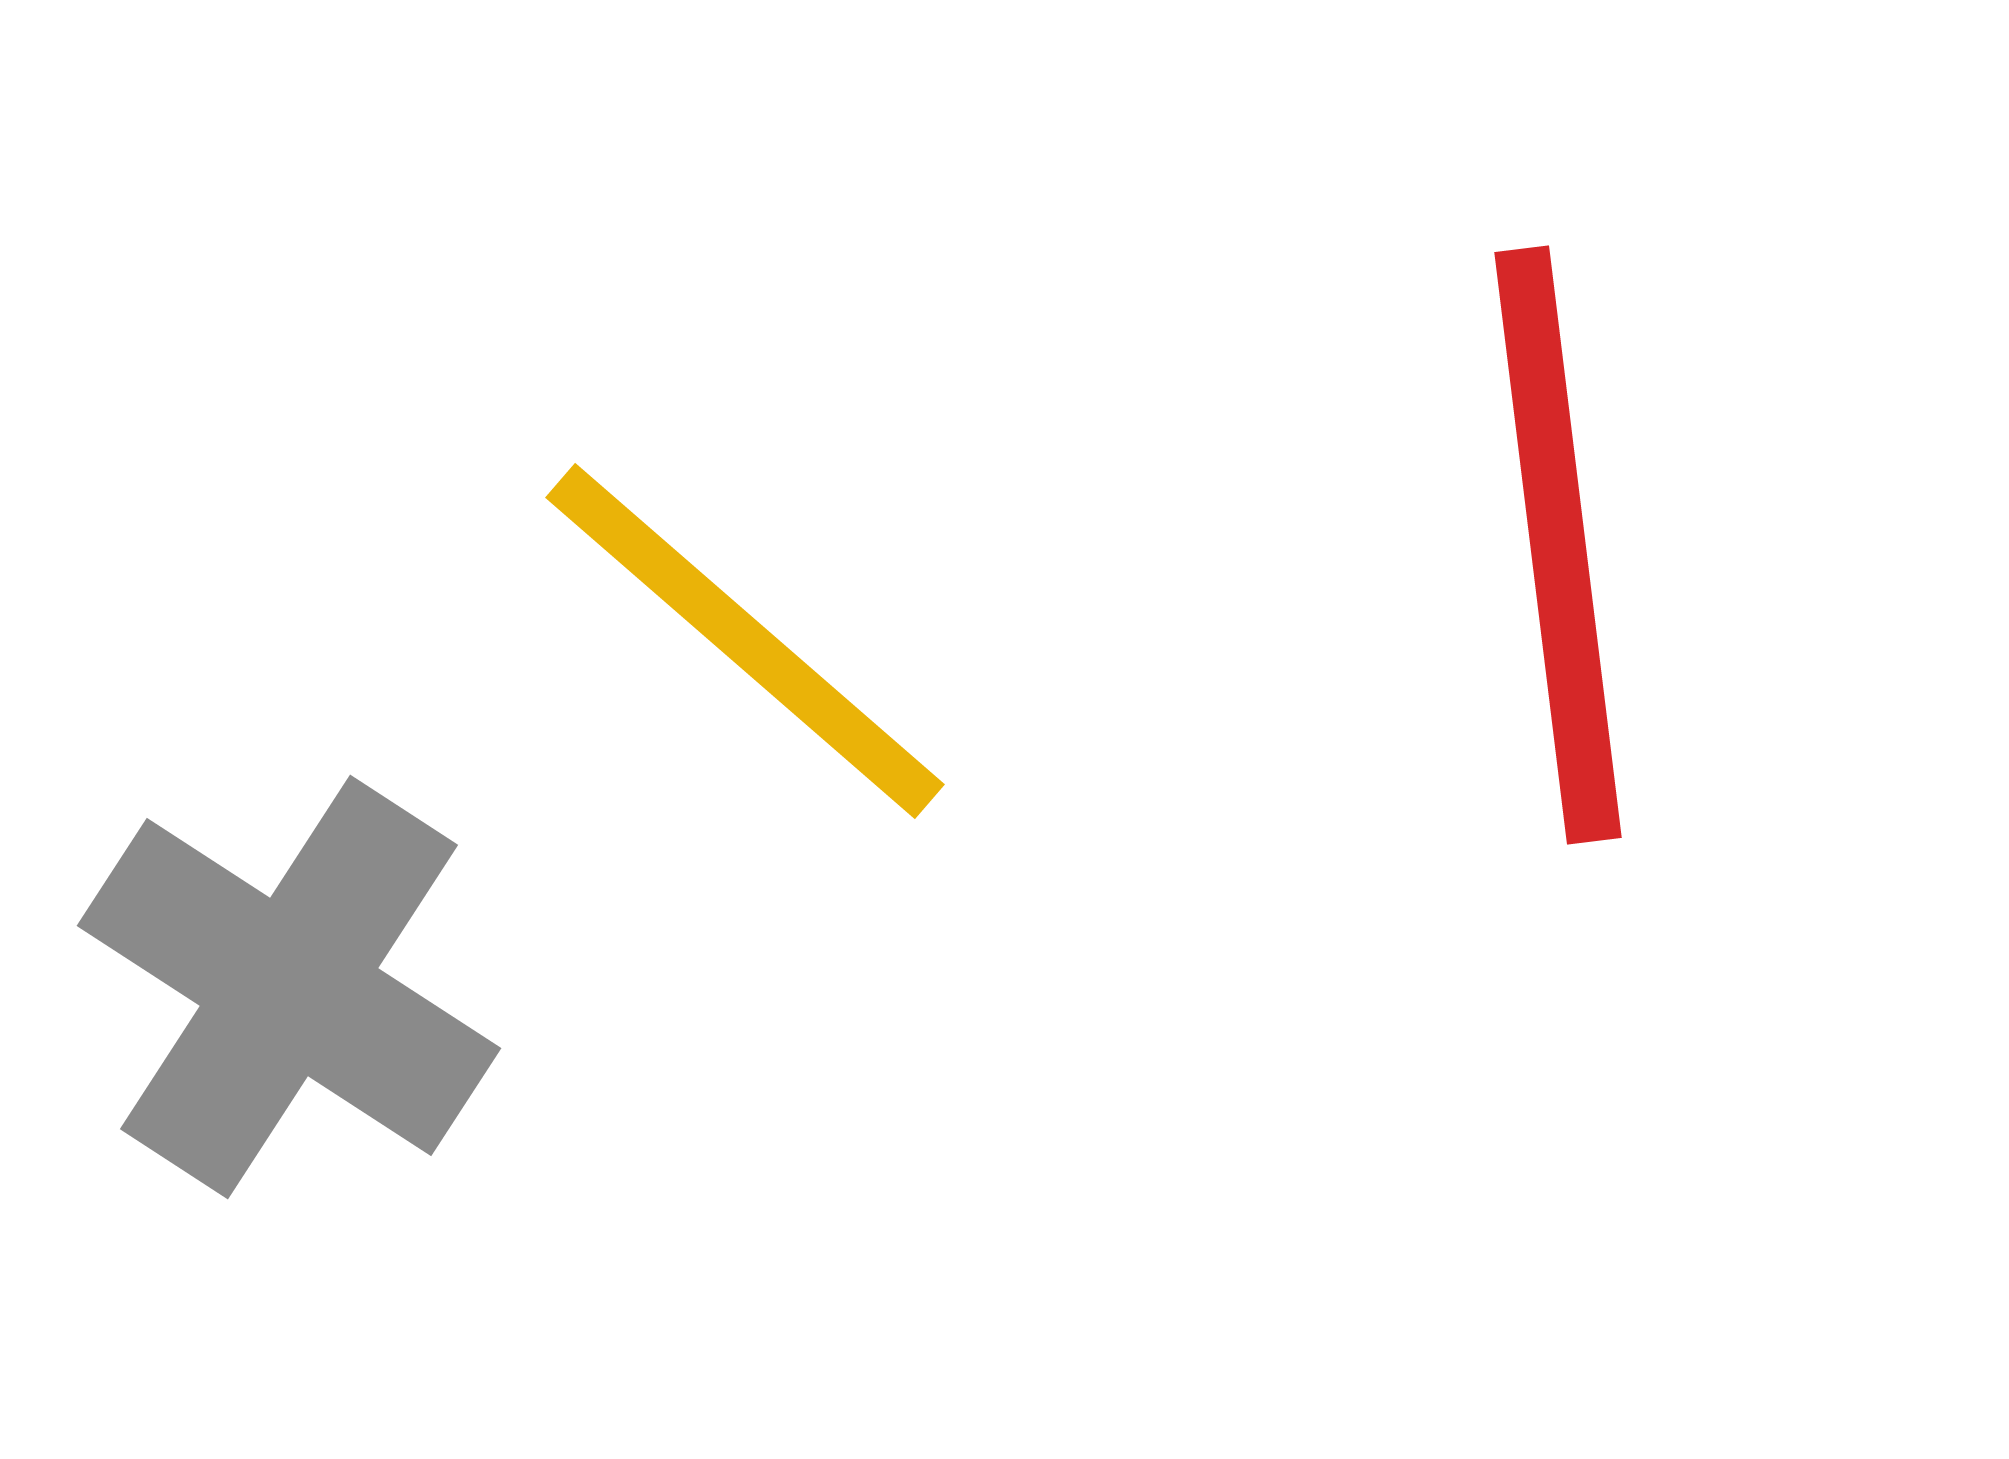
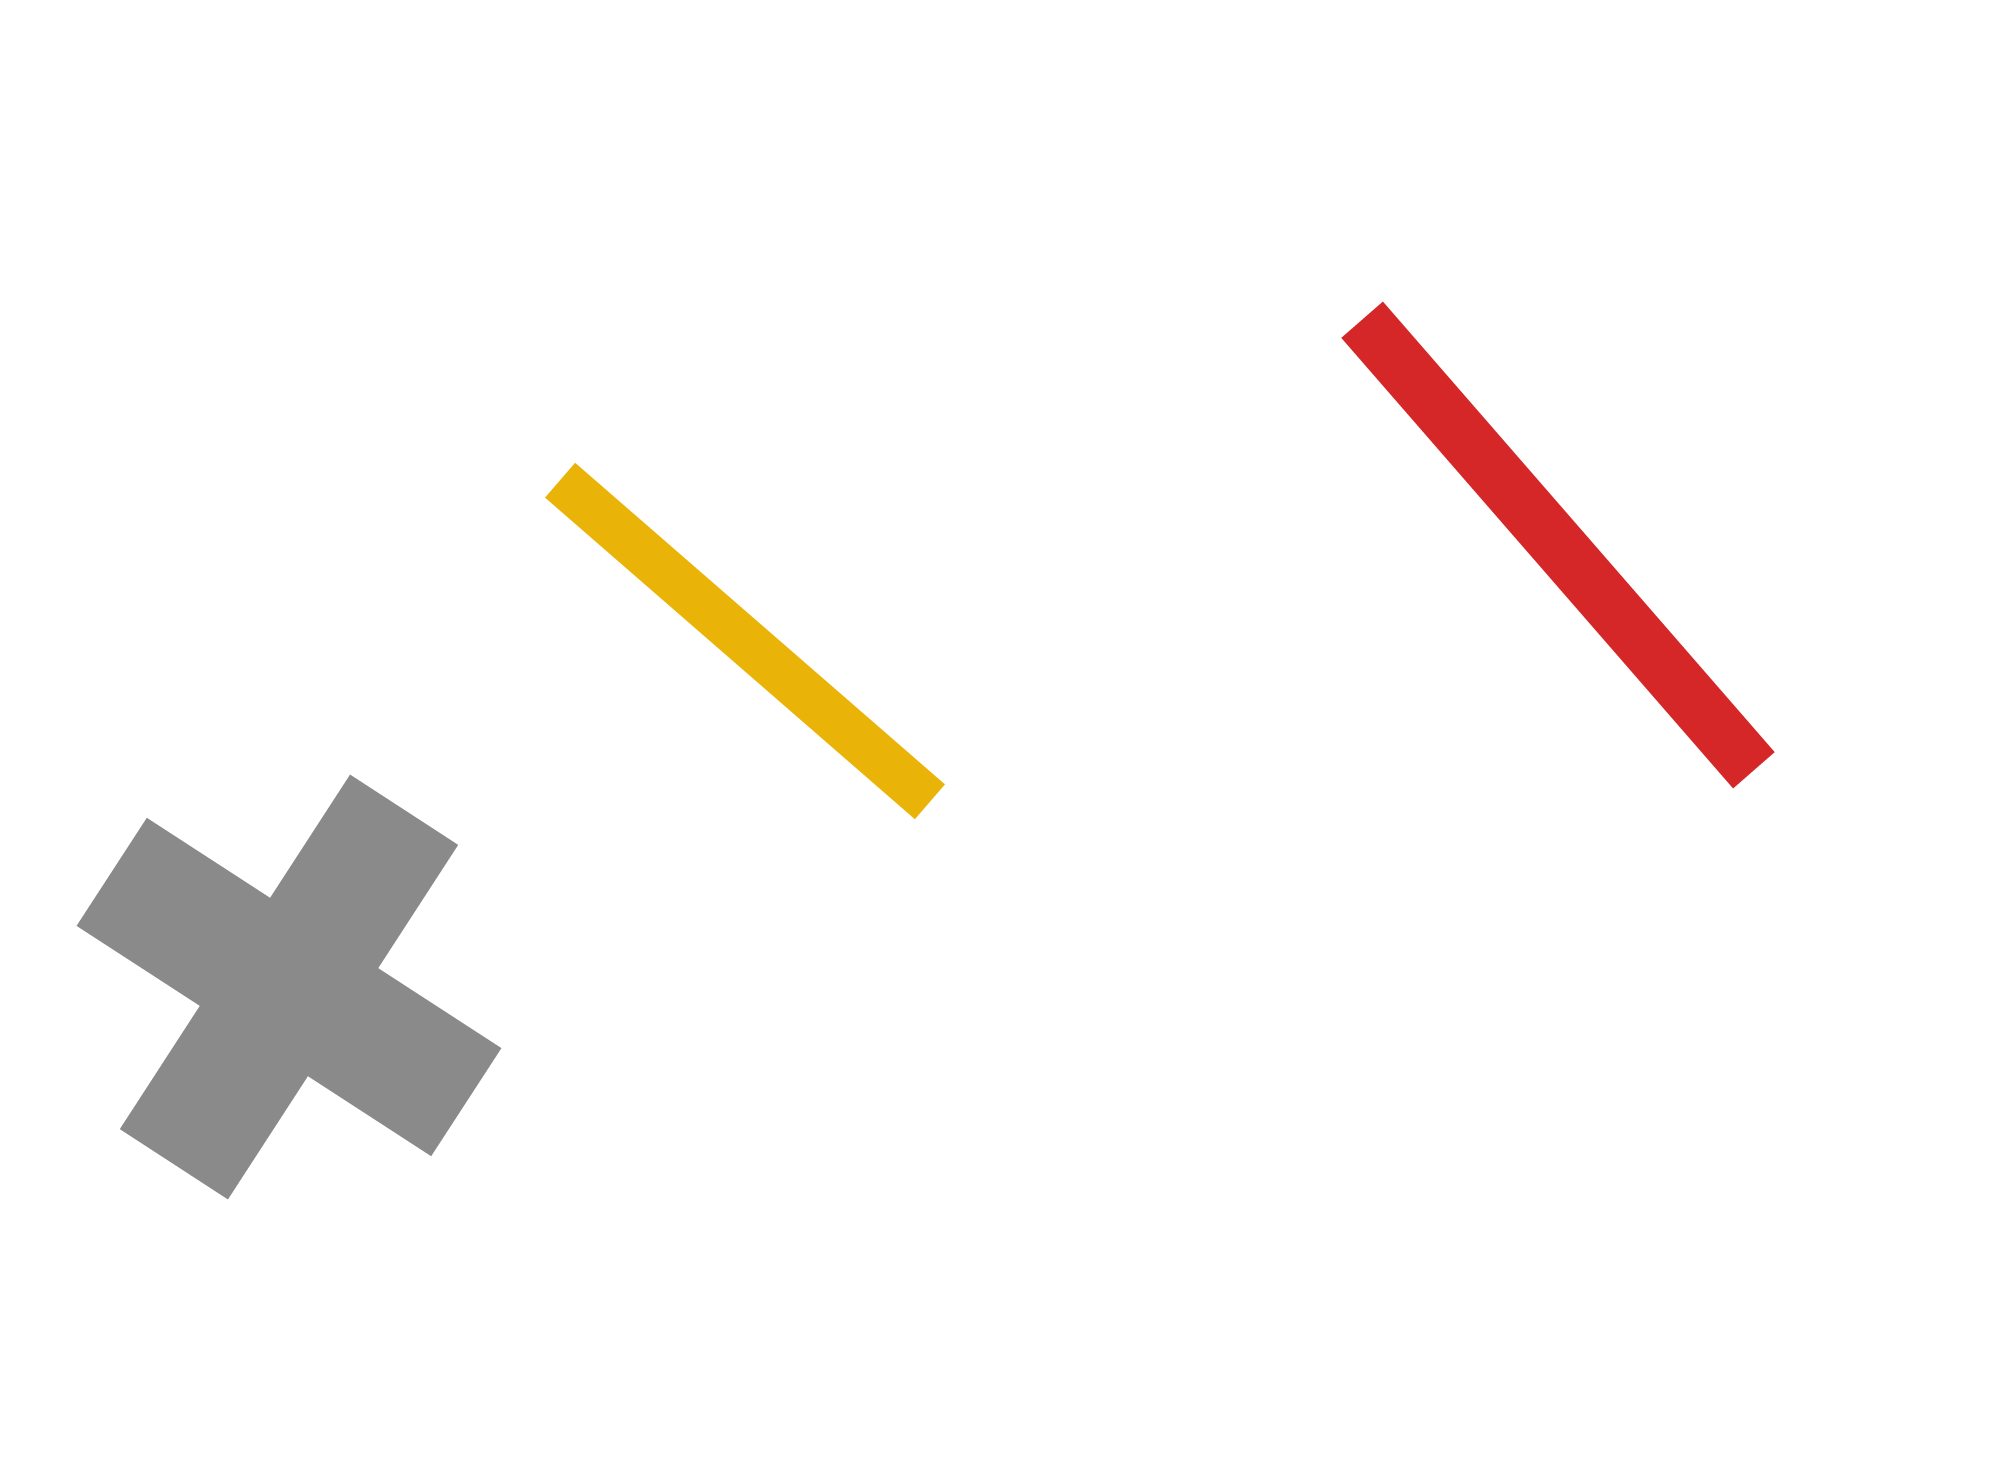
red line: rotated 34 degrees counterclockwise
